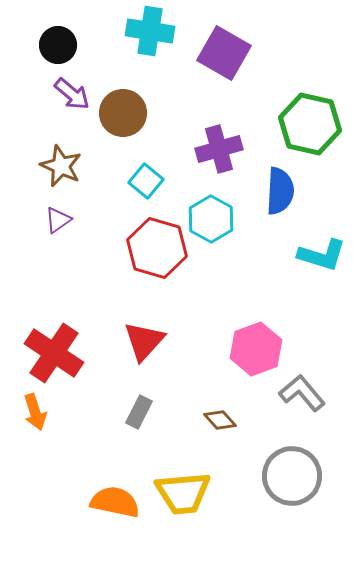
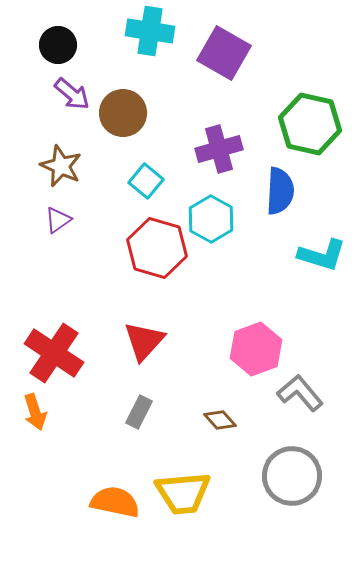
gray L-shape: moved 2 px left
